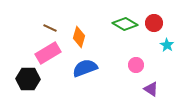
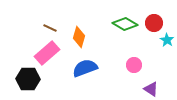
cyan star: moved 5 px up
pink rectangle: moved 1 px left; rotated 10 degrees counterclockwise
pink circle: moved 2 px left
